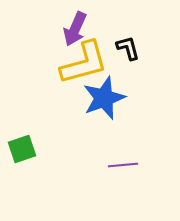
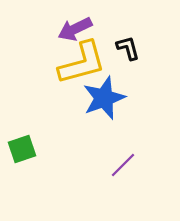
purple arrow: rotated 40 degrees clockwise
yellow L-shape: moved 2 px left
purple line: rotated 40 degrees counterclockwise
